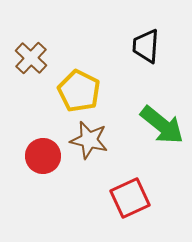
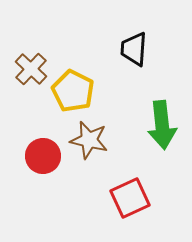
black trapezoid: moved 12 px left, 3 px down
brown cross: moved 11 px down
yellow pentagon: moved 6 px left
green arrow: rotated 45 degrees clockwise
